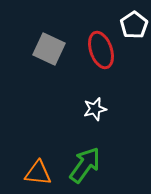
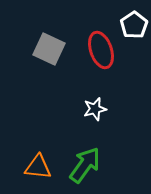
orange triangle: moved 6 px up
